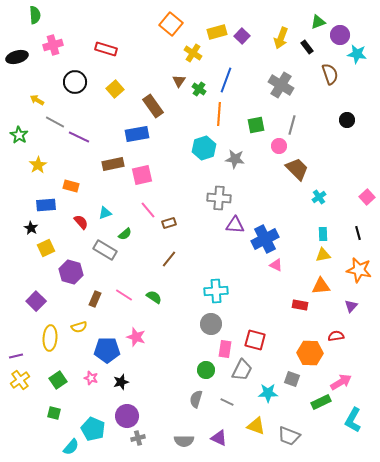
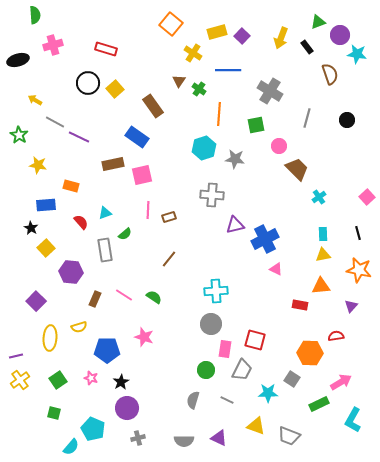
black ellipse at (17, 57): moved 1 px right, 3 px down
blue line at (226, 80): moved 2 px right, 10 px up; rotated 70 degrees clockwise
black circle at (75, 82): moved 13 px right, 1 px down
gray cross at (281, 85): moved 11 px left, 6 px down
yellow arrow at (37, 100): moved 2 px left
gray line at (292, 125): moved 15 px right, 7 px up
blue rectangle at (137, 134): moved 3 px down; rotated 45 degrees clockwise
yellow star at (38, 165): rotated 30 degrees counterclockwise
gray cross at (219, 198): moved 7 px left, 3 px up
pink line at (148, 210): rotated 42 degrees clockwise
brown rectangle at (169, 223): moved 6 px up
purple triangle at (235, 225): rotated 18 degrees counterclockwise
yellow square at (46, 248): rotated 18 degrees counterclockwise
gray rectangle at (105, 250): rotated 50 degrees clockwise
pink triangle at (276, 265): moved 4 px down
purple hexagon at (71, 272): rotated 10 degrees counterclockwise
pink star at (136, 337): moved 8 px right
gray square at (292, 379): rotated 14 degrees clockwise
black star at (121, 382): rotated 14 degrees counterclockwise
gray semicircle at (196, 399): moved 3 px left, 1 px down
gray line at (227, 402): moved 2 px up
green rectangle at (321, 402): moved 2 px left, 2 px down
purple circle at (127, 416): moved 8 px up
